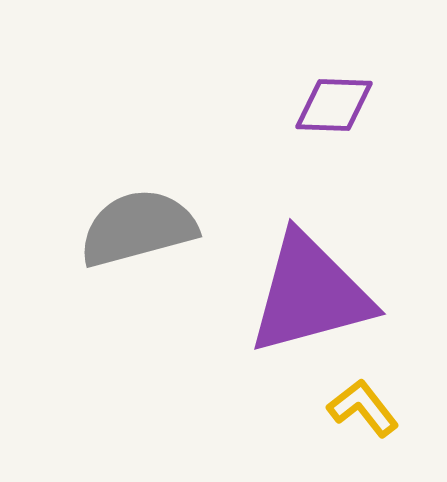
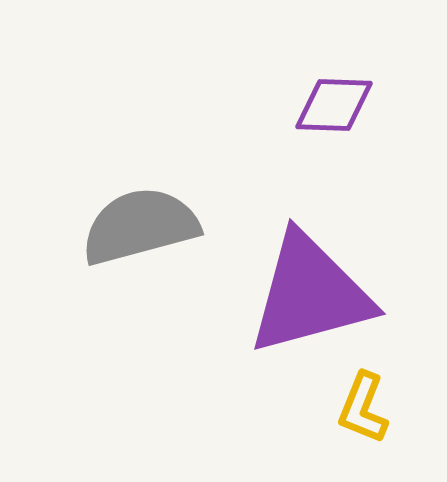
gray semicircle: moved 2 px right, 2 px up
yellow L-shape: rotated 120 degrees counterclockwise
